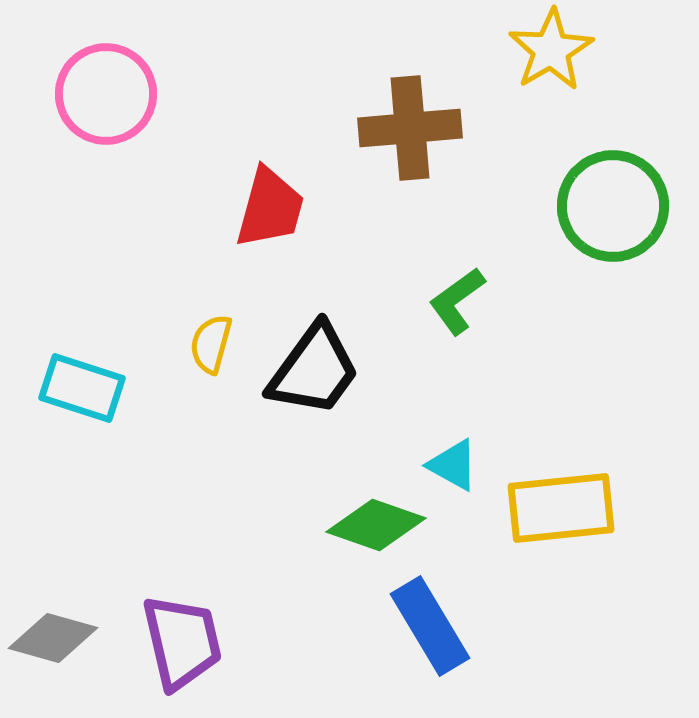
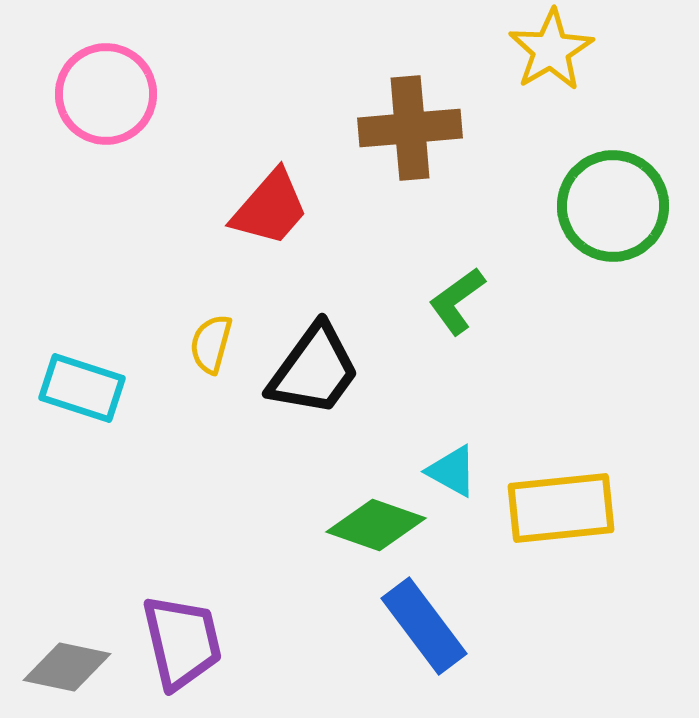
red trapezoid: rotated 26 degrees clockwise
cyan triangle: moved 1 px left, 6 px down
blue rectangle: moved 6 px left; rotated 6 degrees counterclockwise
gray diamond: moved 14 px right, 29 px down; rotated 4 degrees counterclockwise
